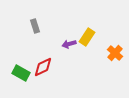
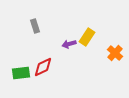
green rectangle: rotated 36 degrees counterclockwise
